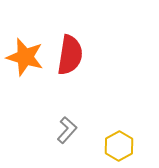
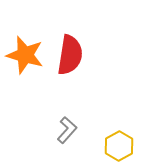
orange star: moved 2 px up
